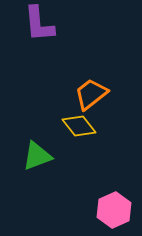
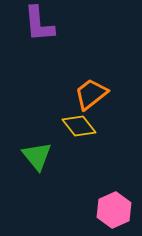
green triangle: rotated 48 degrees counterclockwise
